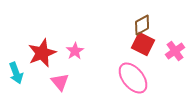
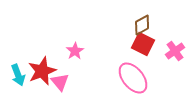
red star: moved 18 px down
cyan arrow: moved 2 px right, 2 px down
